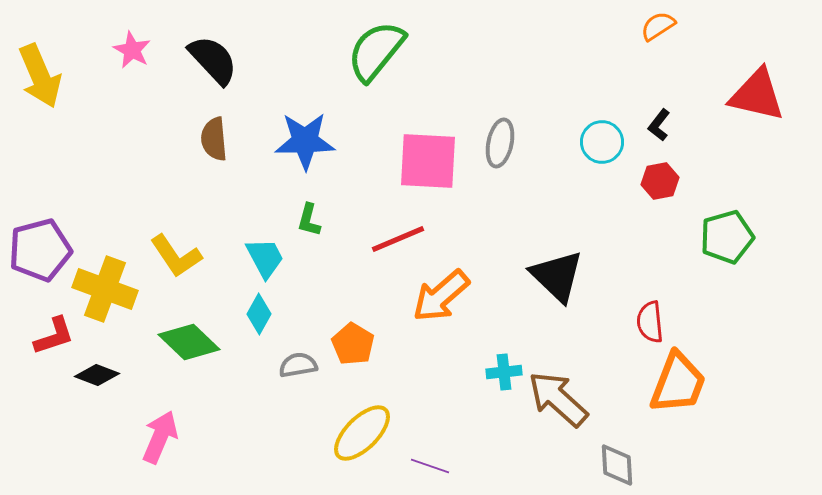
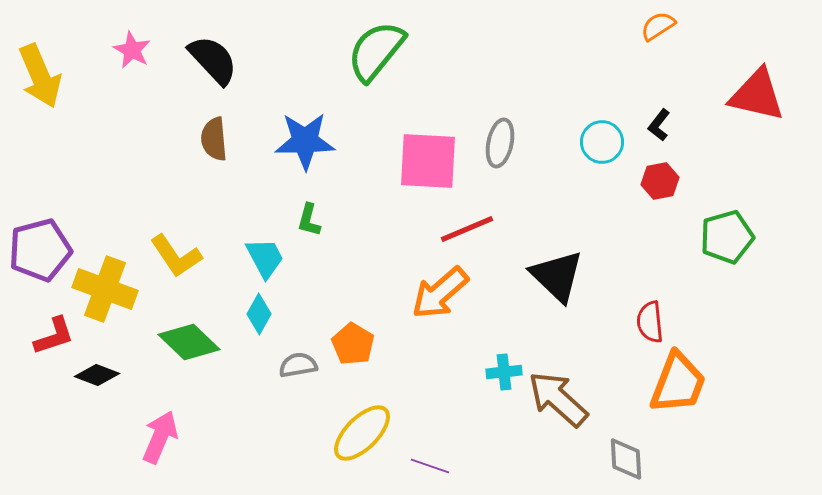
red line: moved 69 px right, 10 px up
orange arrow: moved 1 px left, 3 px up
gray diamond: moved 9 px right, 6 px up
